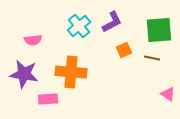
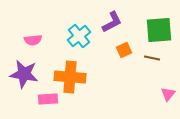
cyan cross: moved 10 px down
orange cross: moved 1 px left, 5 px down
pink triangle: rotated 35 degrees clockwise
